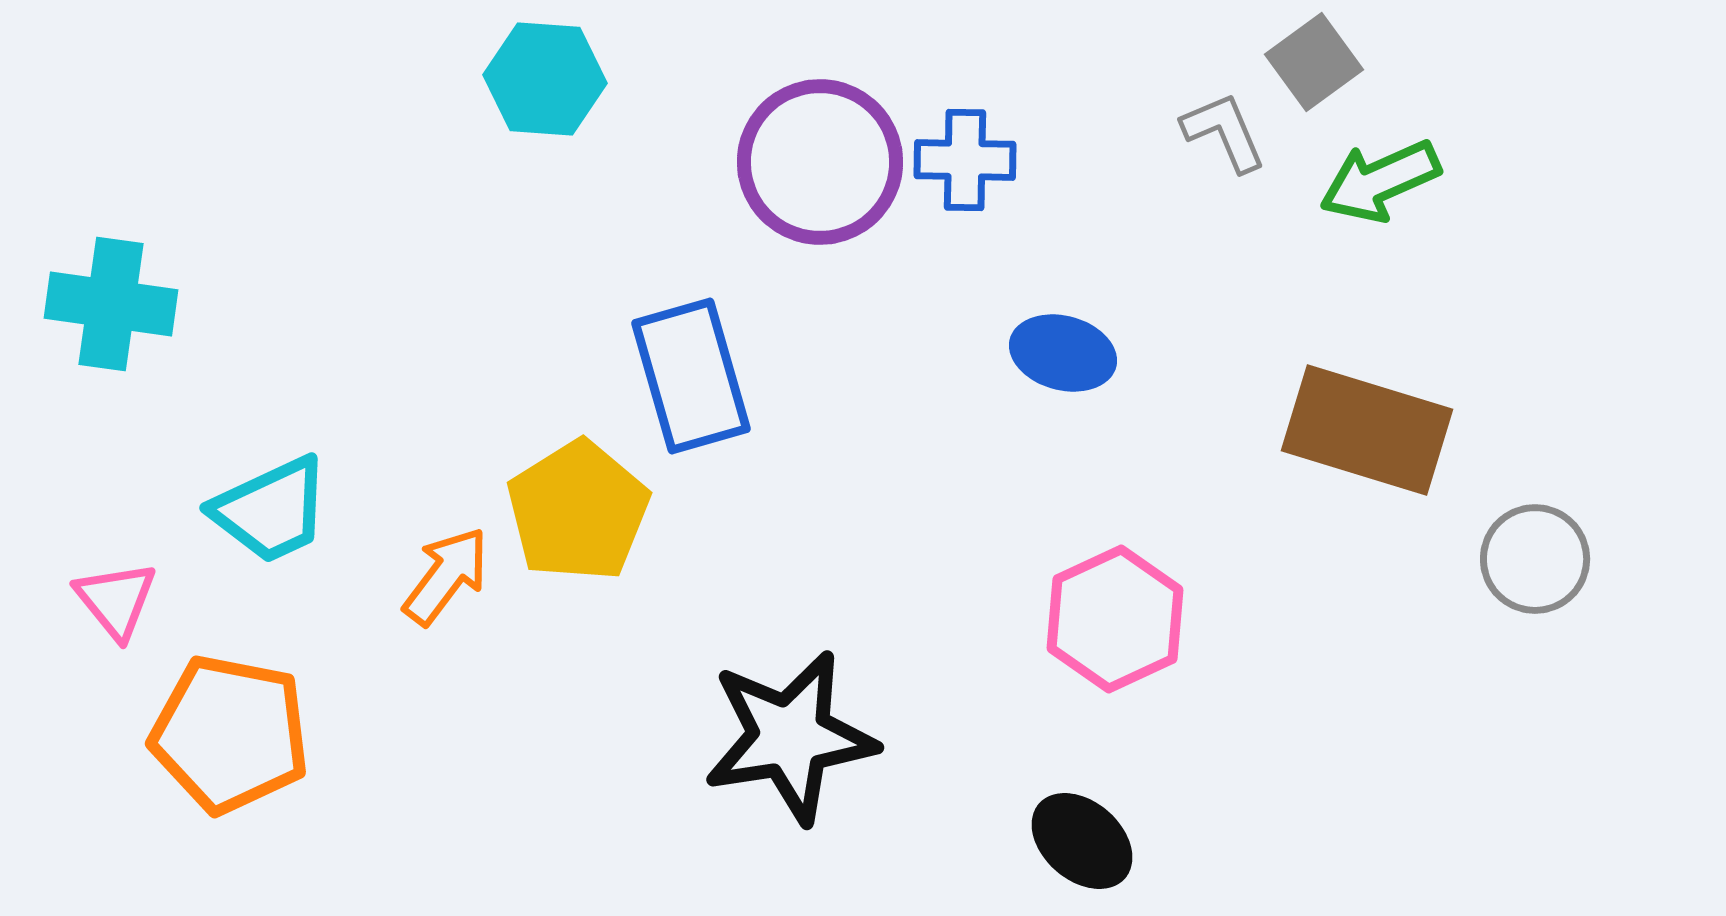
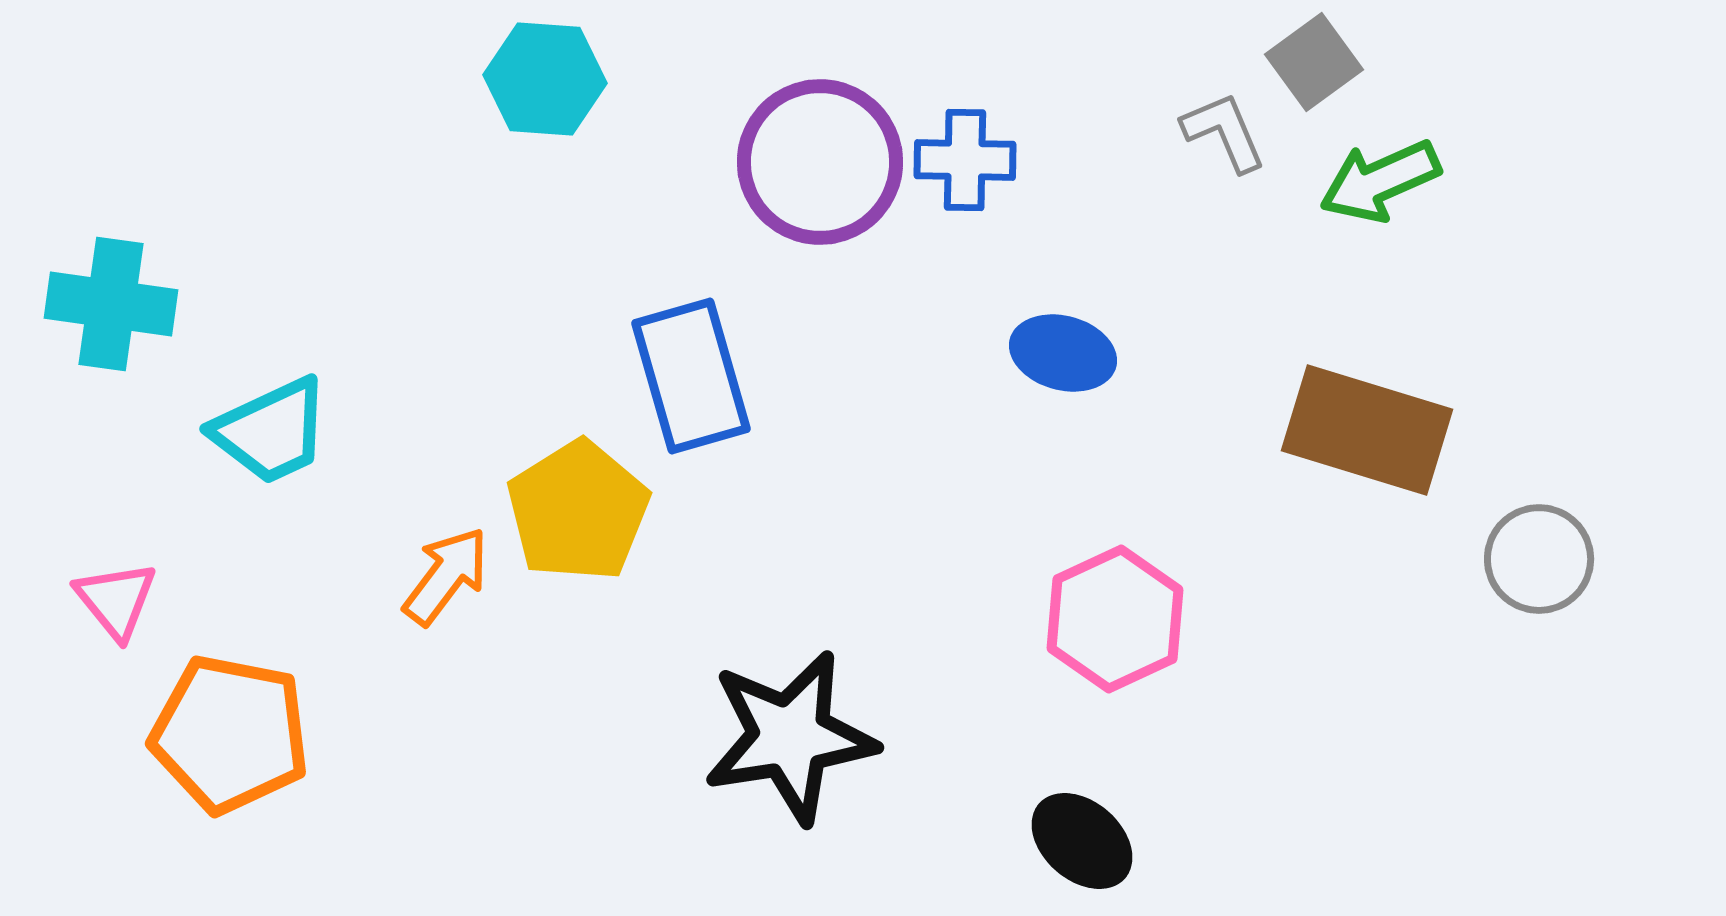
cyan trapezoid: moved 79 px up
gray circle: moved 4 px right
